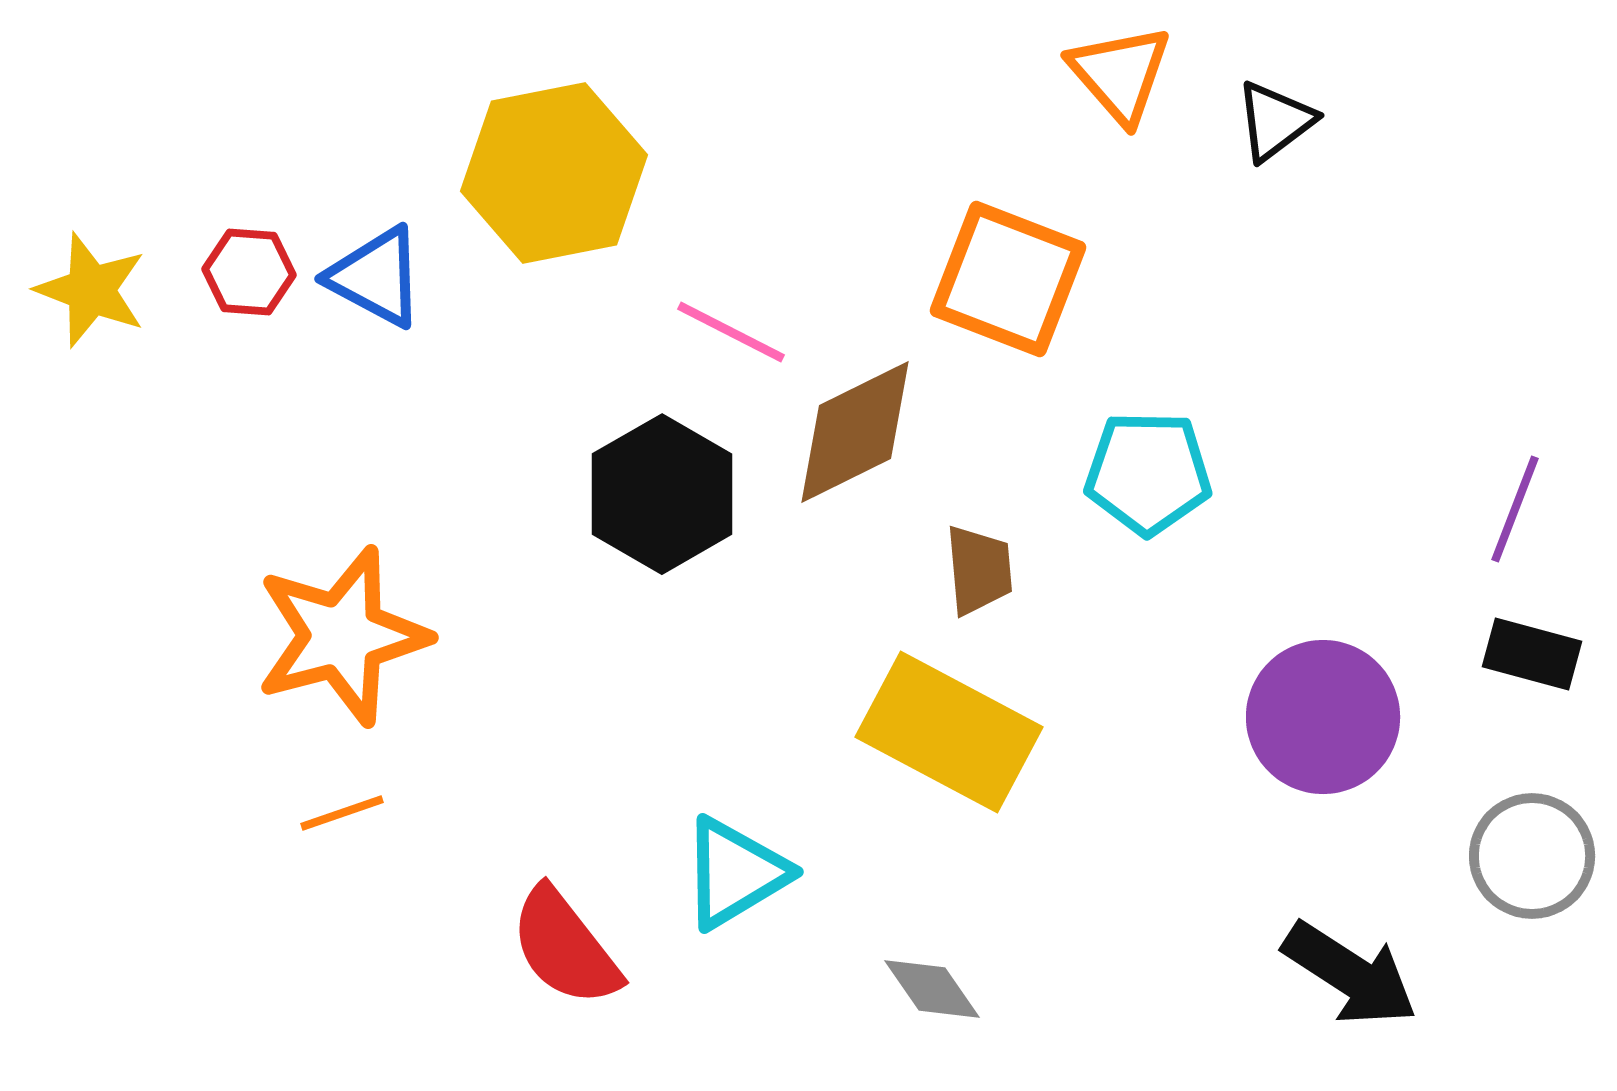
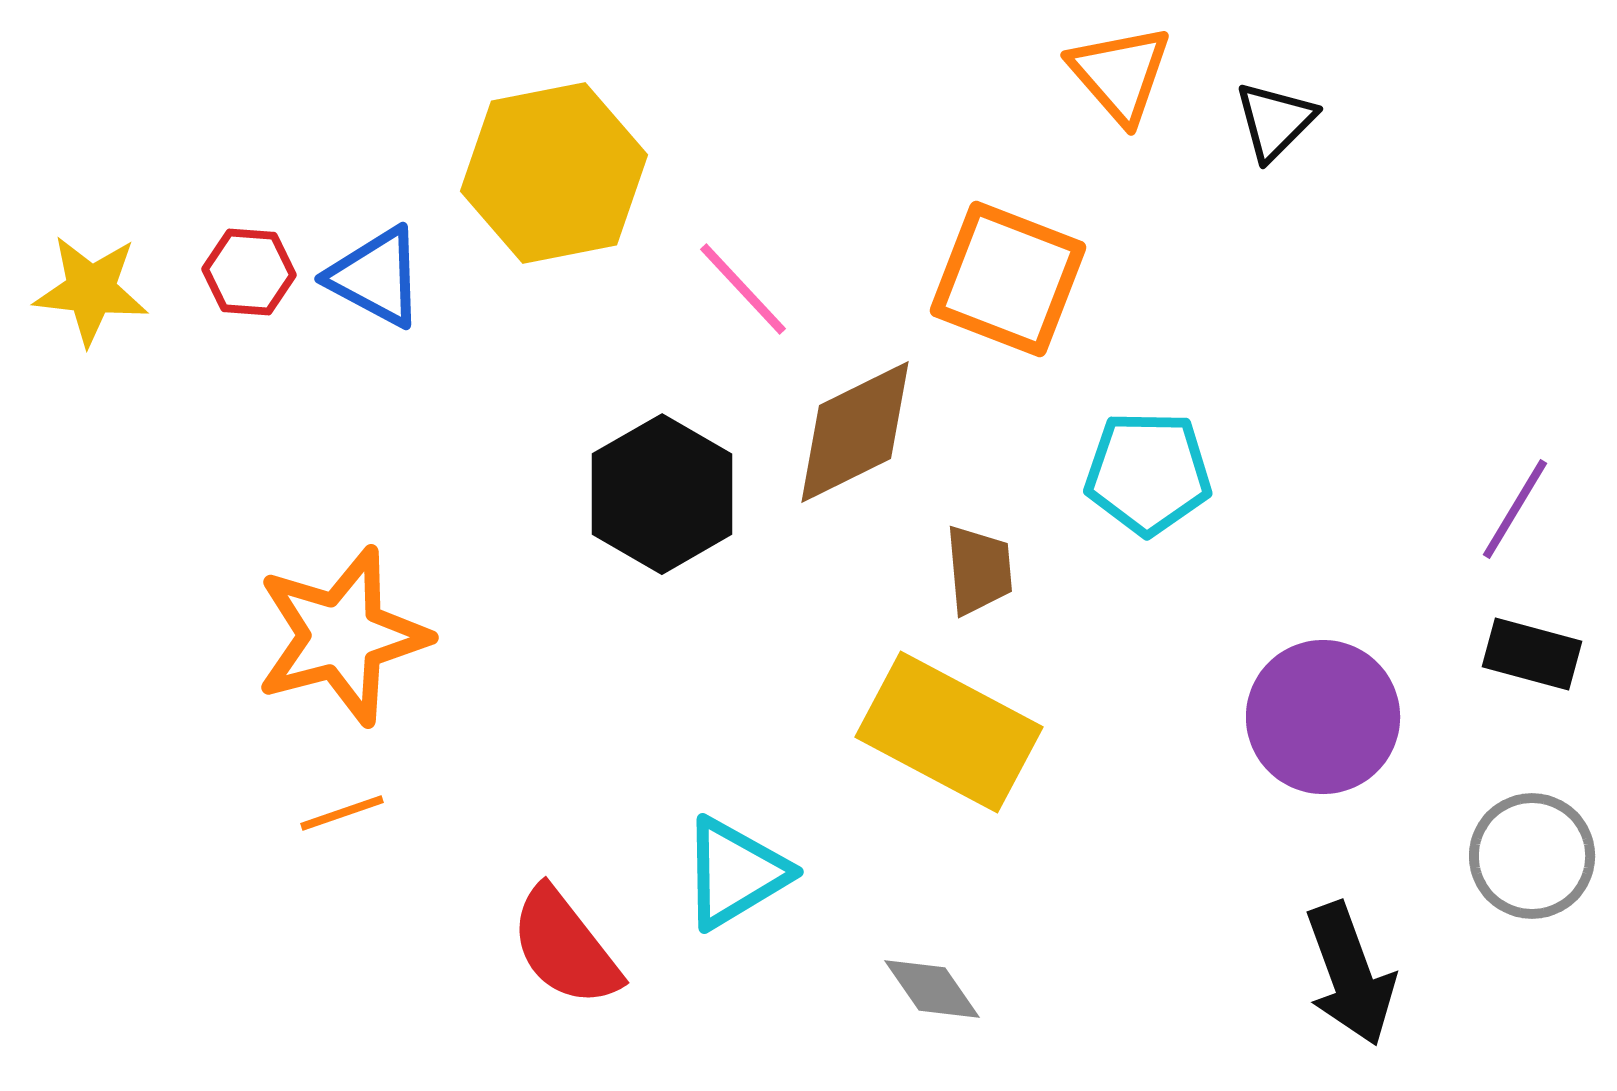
black triangle: rotated 8 degrees counterclockwise
yellow star: rotated 15 degrees counterclockwise
pink line: moved 12 px right, 43 px up; rotated 20 degrees clockwise
purple line: rotated 10 degrees clockwise
black arrow: rotated 37 degrees clockwise
